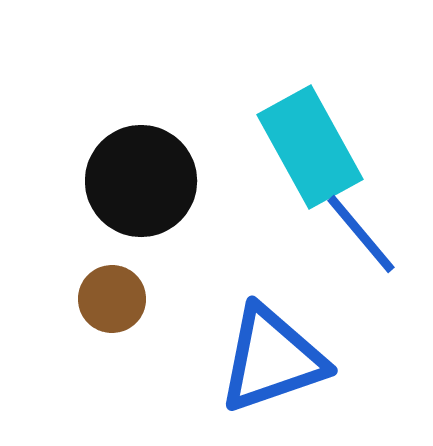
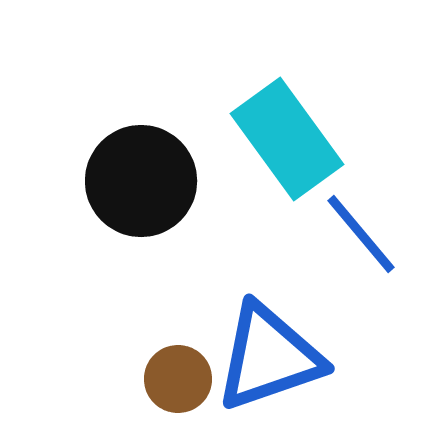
cyan rectangle: moved 23 px left, 8 px up; rotated 7 degrees counterclockwise
brown circle: moved 66 px right, 80 px down
blue triangle: moved 3 px left, 2 px up
